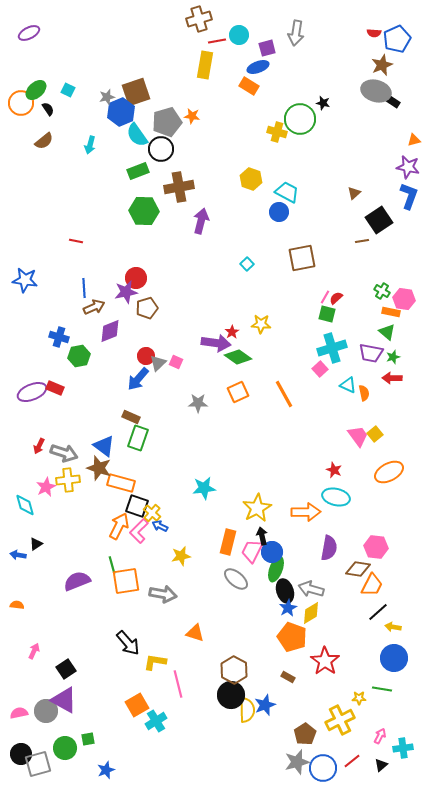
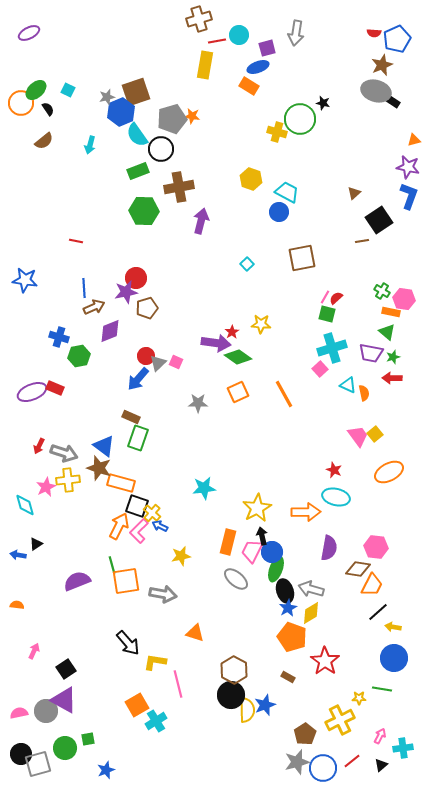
gray pentagon at (167, 122): moved 5 px right, 3 px up
